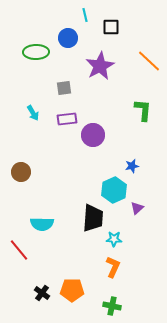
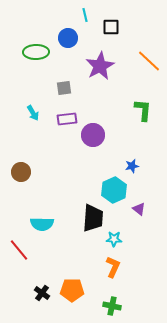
purple triangle: moved 2 px right, 1 px down; rotated 40 degrees counterclockwise
